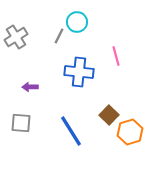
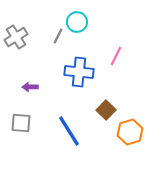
gray line: moved 1 px left
pink line: rotated 42 degrees clockwise
brown square: moved 3 px left, 5 px up
blue line: moved 2 px left
